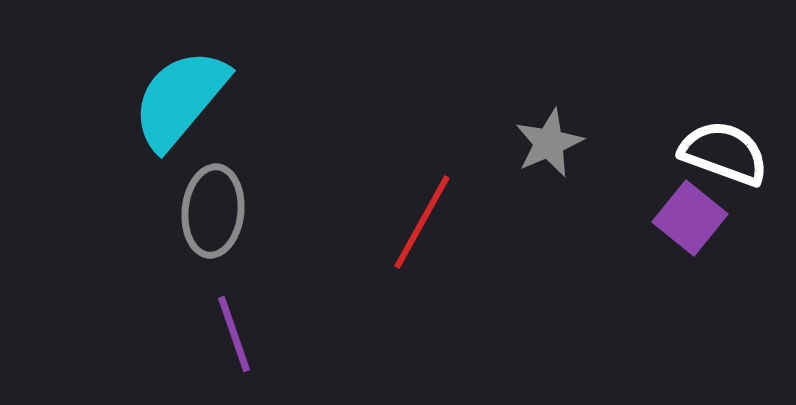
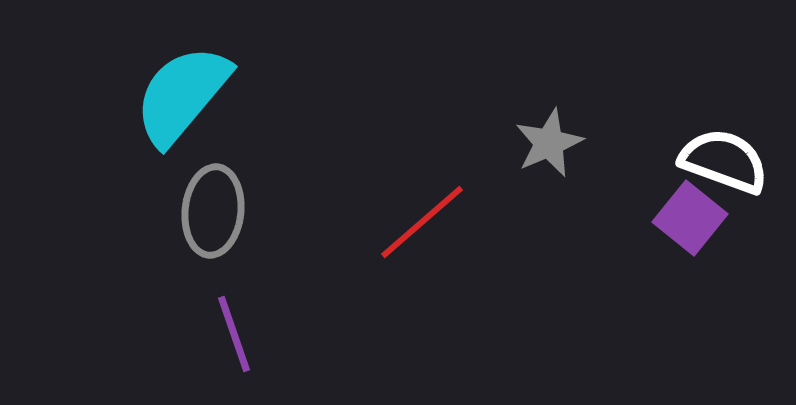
cyan semicircle: moved 2 px right, 4 px up
white semicircle: moved 8 px down
red line: rotated 20 degrees clockwise
